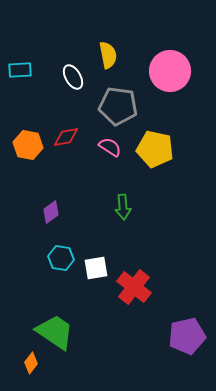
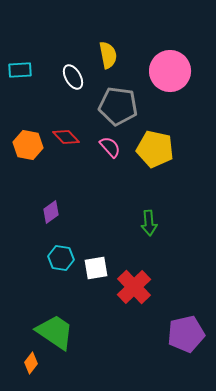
red diamond: rotated 56 degrees clockwise
pink semicircle: rotated 15 degrees clockwise
green arrow: moved 26 px right, 16 px down
red cross: rotated 8 degrees clockwise
purple pentagon: moved 1 px left, 2 px up
